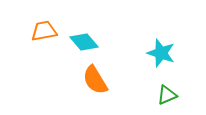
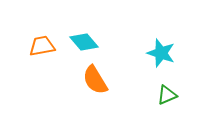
orange trapezoid: moved 2 px left, 15 px down
